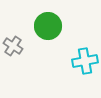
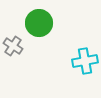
green circle: moved 9 px left, 3 px up
